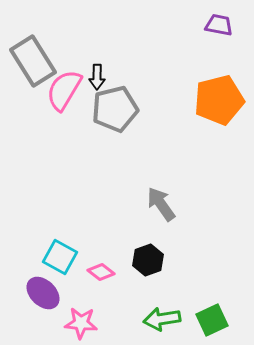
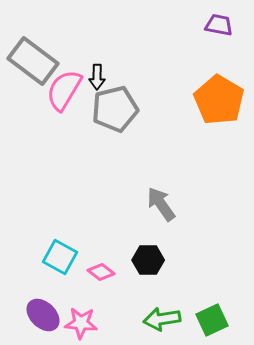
gray rectangle: rotated 21 degrees counterclockwise
orange pentagon: rotated 27 degrees counterclockwise
black hexagon: rotated 20 degrees clockwise
purple ellipse: moved 22 px down
